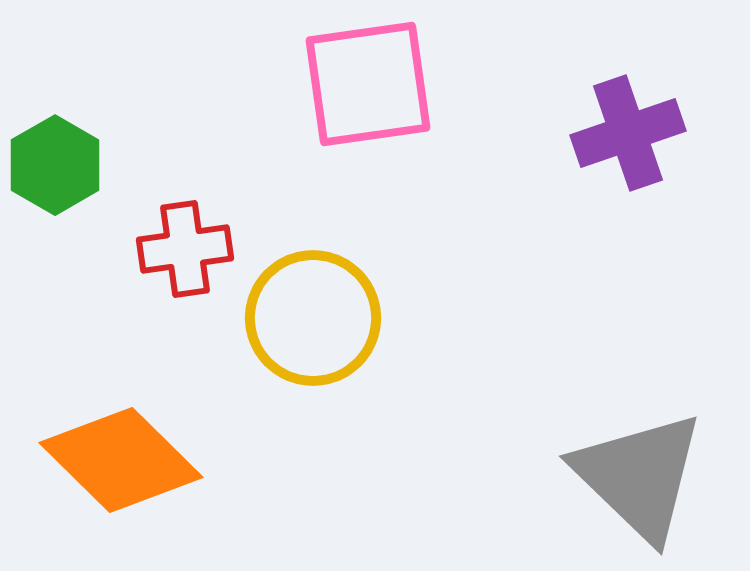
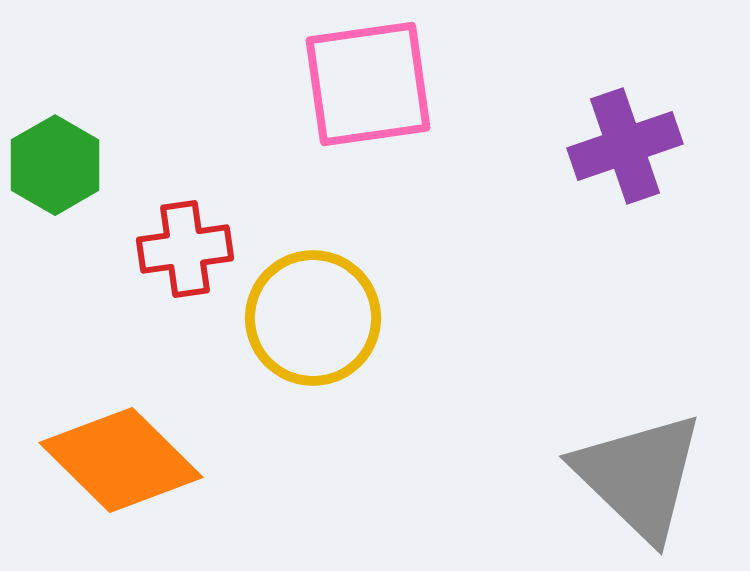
purple cross: moved 3 px left, 13 px down
